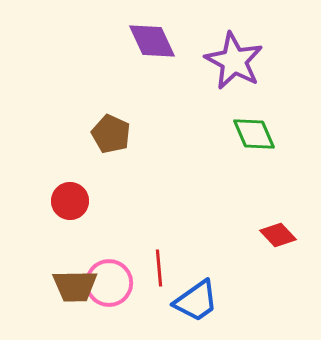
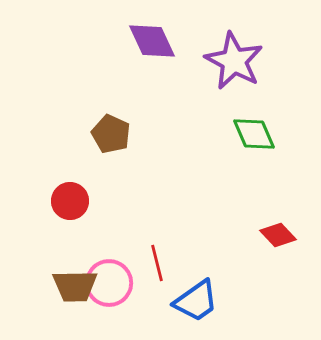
red line: moved 2 px left, 5 px up; rotated 9 degrees counterclockwise
